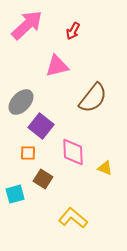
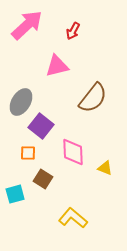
gray ellipse: rotated 12 degrees counterclockwise
